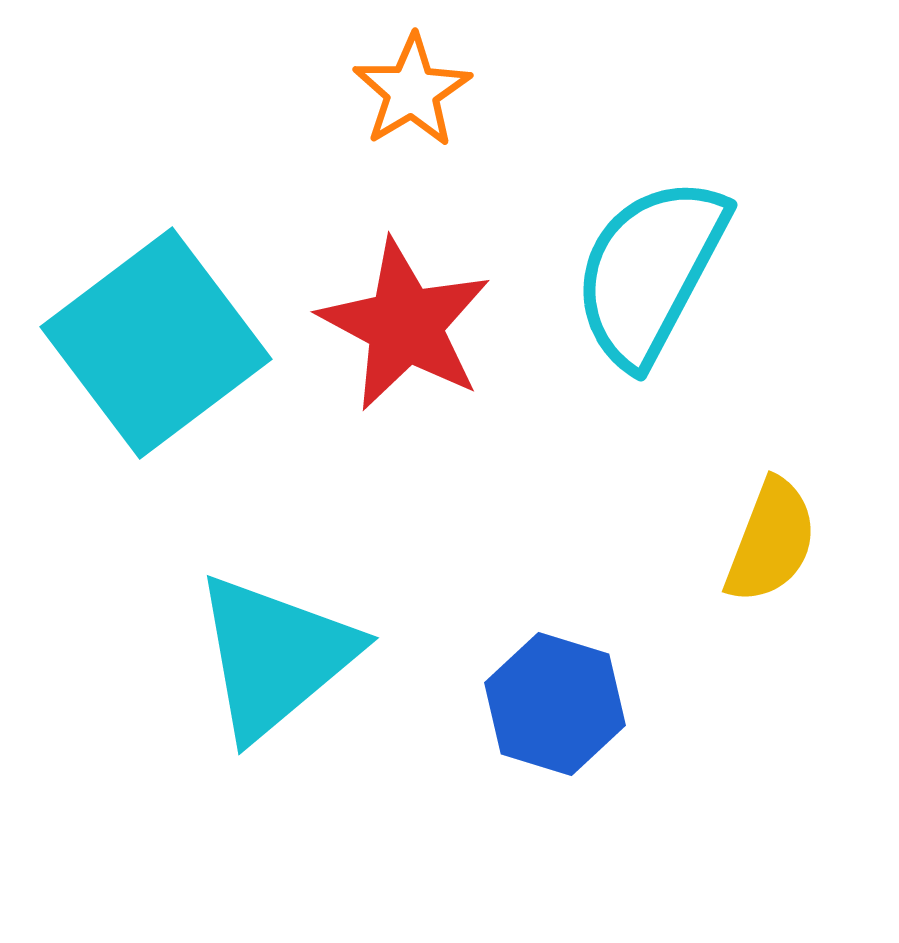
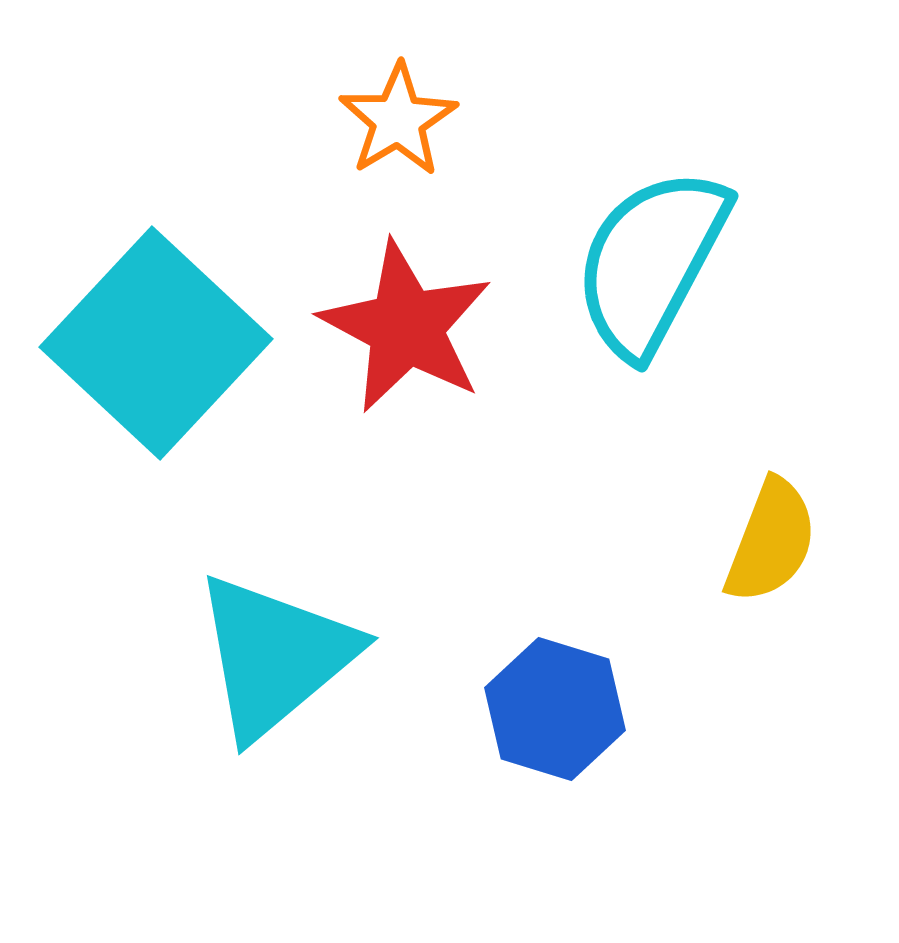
orange star: moved 14 px left, 29 px down
cyan semicircle: moved 1 px right, 9 px up
red star: moved 1 px right, 2 px down
cyan square: rotated 10 degrees counterclockwise
blue hexagon: moved 5 px down
